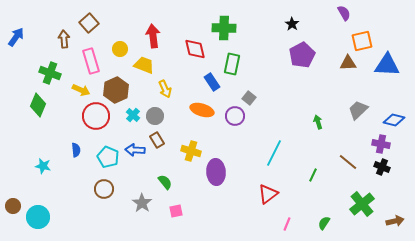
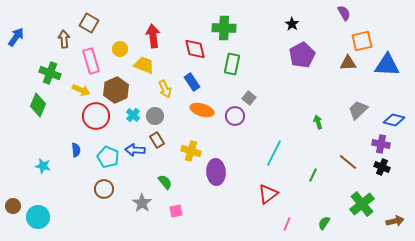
brown square at (89, 23): rotated 18 degrees counterclockwise
blue rectangle at (212, 82): moved 20 px left
